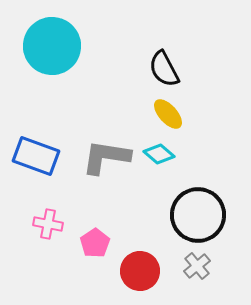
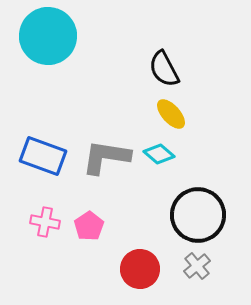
cyan circle: moved 4 px left, 10 px up
yellow ellipse: moved 3 px right
blue rectangle: moved 7 px right
pink cross: moved 3 px left, 2 px up
pink pentagon: moved 6 px left, 17 px up
red circle: moved 2 px up
